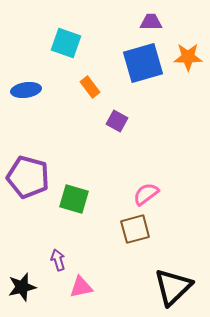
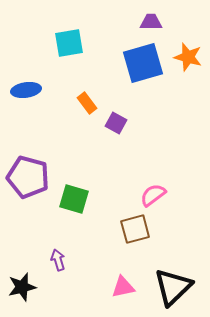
cyan square: moved 3 px right; rotated 28 degrees counterclockwise
orange star: rotated 16 degrees clockwise
orange rectangle: moved 3 px left, 16 px down
purple square: moved 1 px left, 2 px down
pink semicircle: moved 7 px right, 1 px down
pink triangle: moved 42 px right
